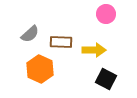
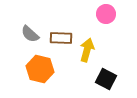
gray semicircle: rotated 84 degrees clockwise
brown rectangle: moved 4 px up
yellow arrow: moved 7 px left; rotated 75 degrees counterclockwise
orange hexagon: rotated 12 degrees counterclockwise
